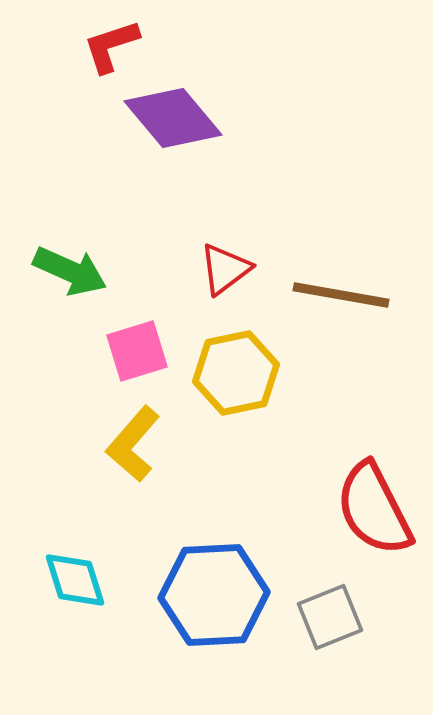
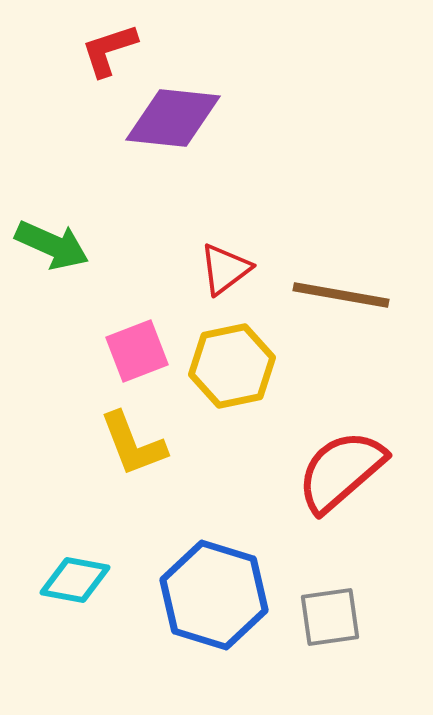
red L-shape: moved 2 px left, 4 px down
purple diamond: rotated 44 degrees counterclockwise
green arrow: moved 18 px left, 26 px up
pink square: rotated 4 degrees counterclockwise
yellow hexagon: moved 4 px left, 7 px up
yellow L-shape: rotated 62 degrees counterclockwise
red semicircle: moved 33 px left, 38 px up; rotated 76 degrees clockwise
cyan diamond: rotated 62 degrees counterclockwise
blue hexagon: rotated 20 degrees clockwise
gray square: rotated 14 degrees clockwise
